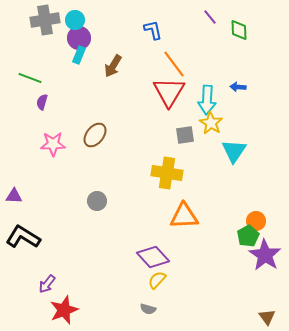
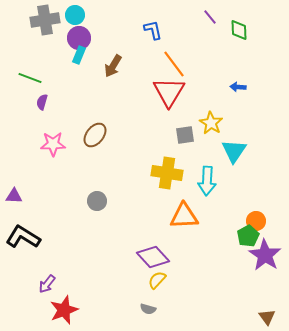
cyan circle: moved 5 px up
cyan arrow: moved 81 px down
